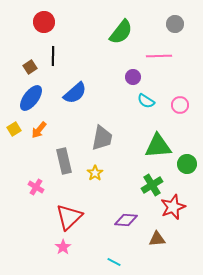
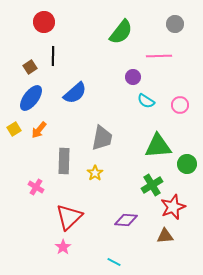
gray rectangle: rotated 15 degrees clockwise
brown triangle: moved 8 px right, 3 px up
